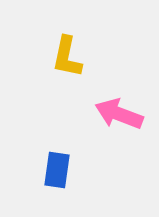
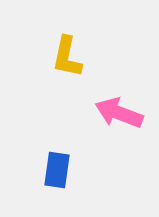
pink arrow: moved 1 px up
